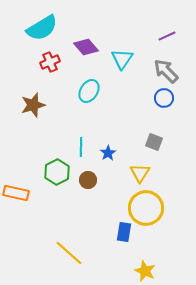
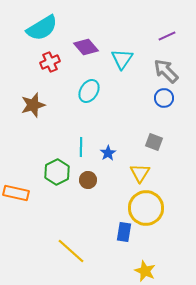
yellow line: moved 2 px right, 2 px up
